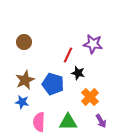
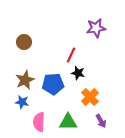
purple star: moved 3 px right, 16 px up; rotated 18 degrees counterclockwise
red line: moved 3 px right
blue pentagon: rotated 20 degrees counterclockwise
